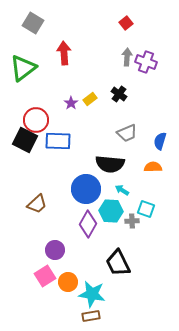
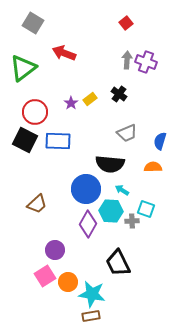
red arrow: rotated 65 degrees counterclockwise
gray arrow: moved 3 px down
red circle: moved 1 px left, 8 px up
